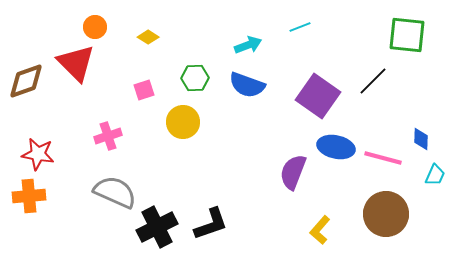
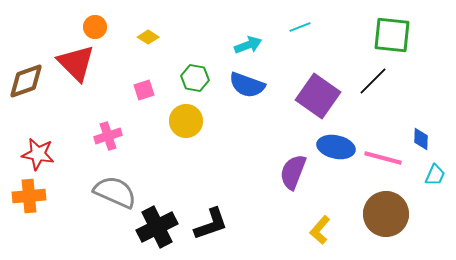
green square: moved 15 px left
green hexagon: rotated 12 degrees clockwise
yellow circle: moved 3 px right, 1 px up
